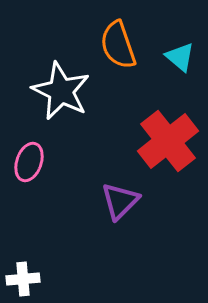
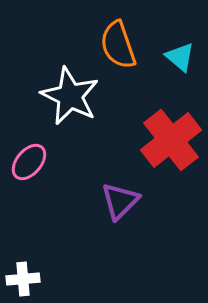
white star: moved 9 px right, 5 px down
red cross: moved 3 px right, 1 px up
pink ellipse: rotated 21 degrees clockwise
